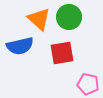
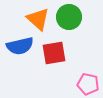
orange triangle: moved 1 px left
red square: moved 8 px left
